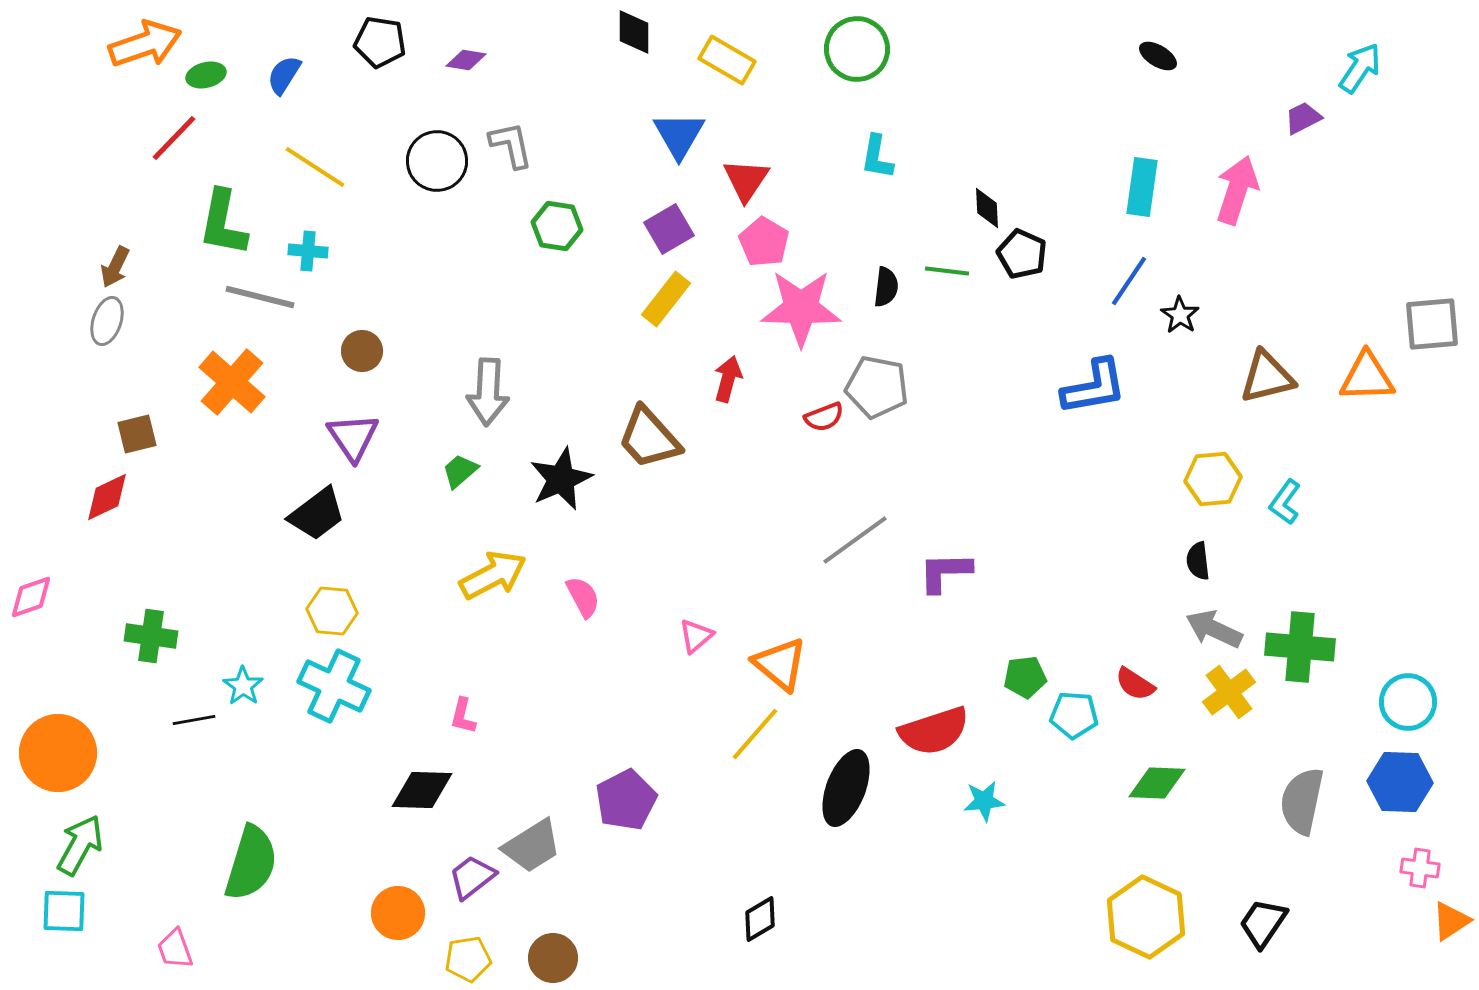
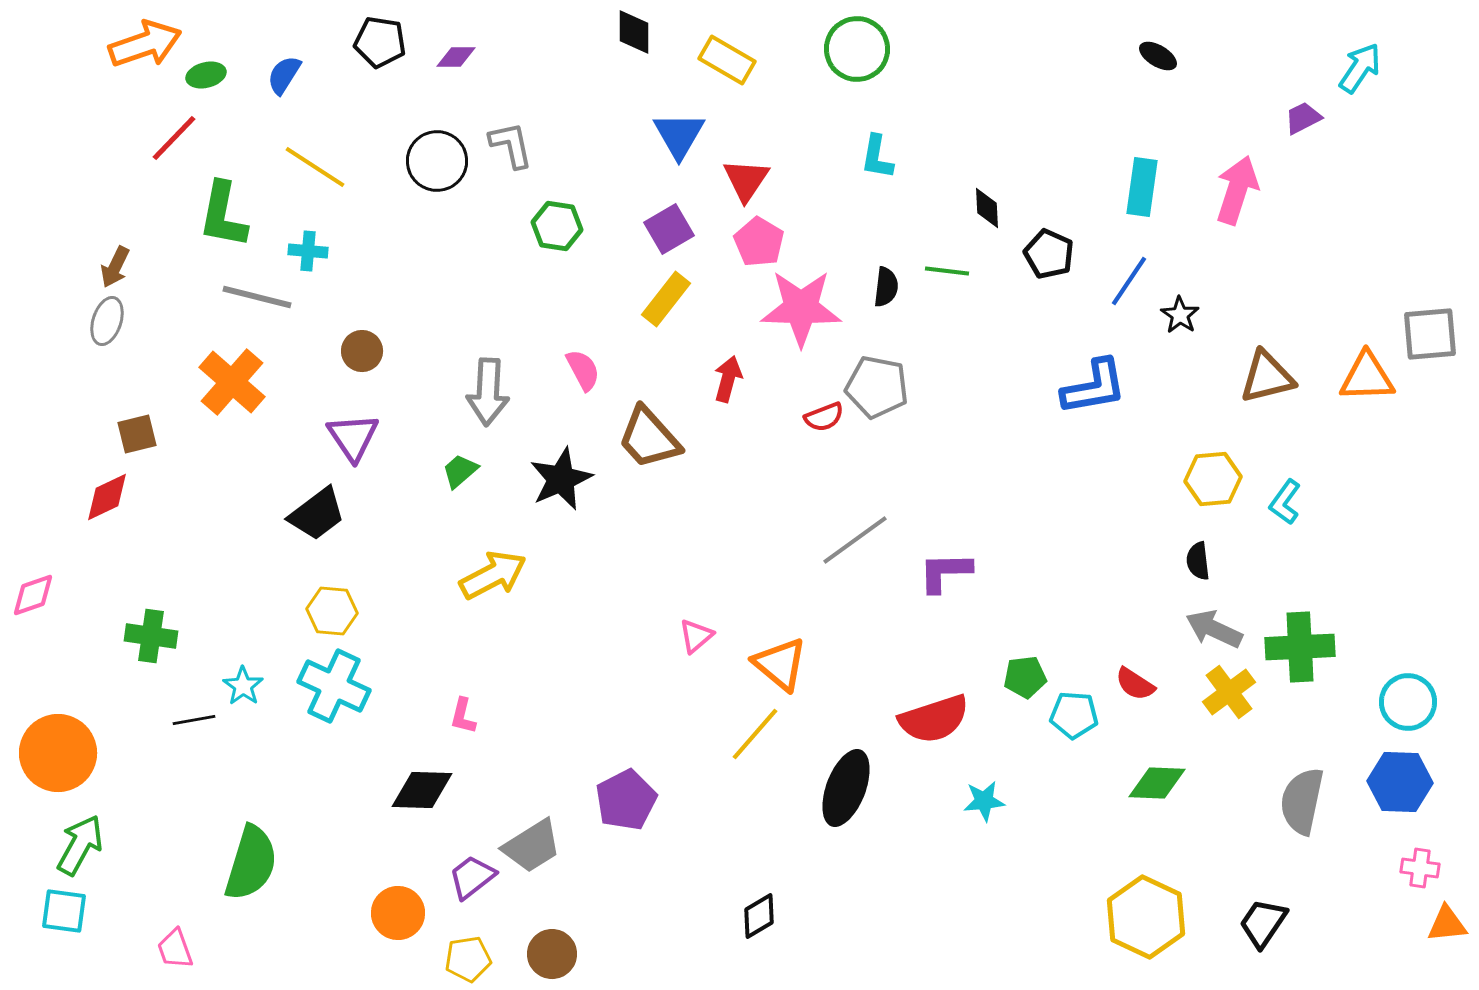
purple diamond at (466, 60): moved 10 px left, 3 px up; rotated 9 degrees counterclockwise
green L-shape at (223, 223): moved 8 px up
pink pentagon at (764, 242): moved 5 px left
black pentagon at (1022, 254): moved 27 px right
gray line at (260, 297): moved 3 px left
gray square at (1432, 324): moved 2 px left, 10 px down
pink diamond at (31, 597): moved 2 px right, 2 px up
pink semicircle at (583, 597): moved 227 px up
green cross at (1300, 647): rotated 8 degrees counterclockwise
red semicircle at (934, 731): moved 12 px up
cyan square at (64, 911): rotated 6 degrees clockwise
black diamond at (760, 919): moved 1 px left, 3 px up
orange triangle at (1451, 921): moved 4 px left, 3 px down; rotated 27 degrees clockwise
brown circle at (553, 958): moved 1 px left, 4 px up
